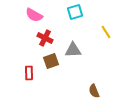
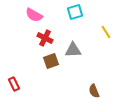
red rectangle: moved 15 px left, 11 px down; rotated 24 degrees counterclockwise
